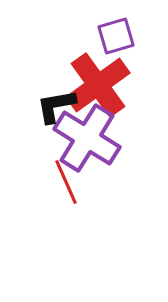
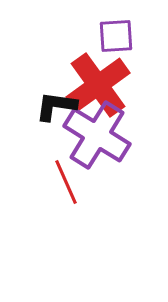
purple square: rotated 12 degrees clockwise
black L-shape: rotated 18 degrees clockwise
purple cross: moved 10 px right, 3 px up
